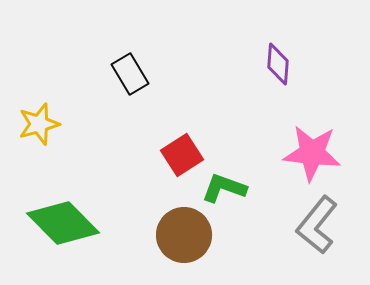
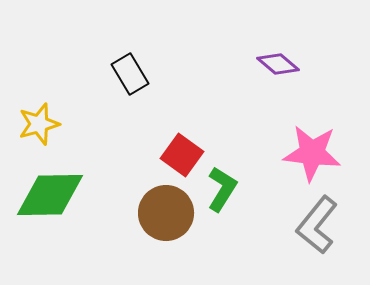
purple diamond: rotated 54 degrees counterclockwise
red square: rotated 21 degrees counterclockwise
green L-shape: moved 2 px left, 1 px down; rotated 102 degrees clockwise
green diamond: moved 13 px left, 28 px up; rotated 46 degrees counterclockwise
brown circle: moved 18 px left, 22 px up
